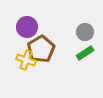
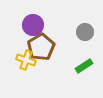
purple circle: moved 6 px right, 2 px up
brown pentagon: moved 2 px up
green rectangle: moved 1 px left, 13 px down
